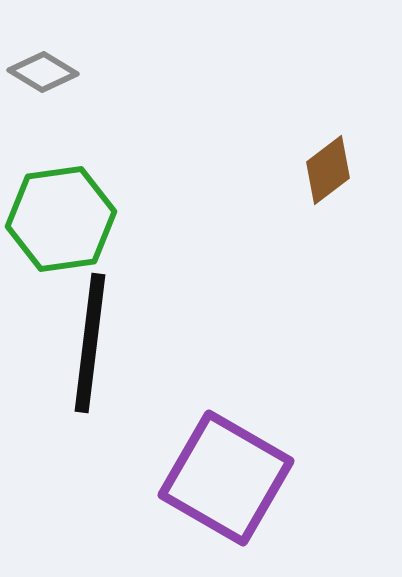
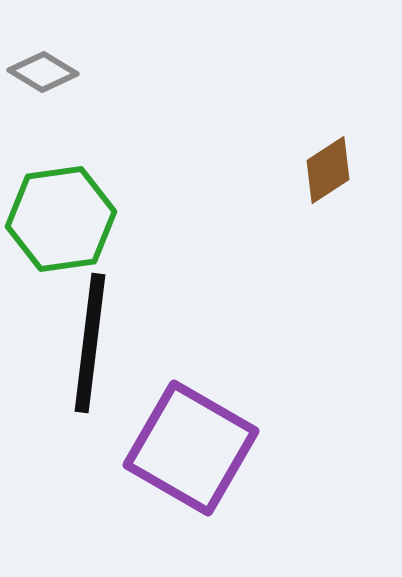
brown diamond: rotated 4 degrees clockwise
purple square: moved 35 px left, 30 px up
